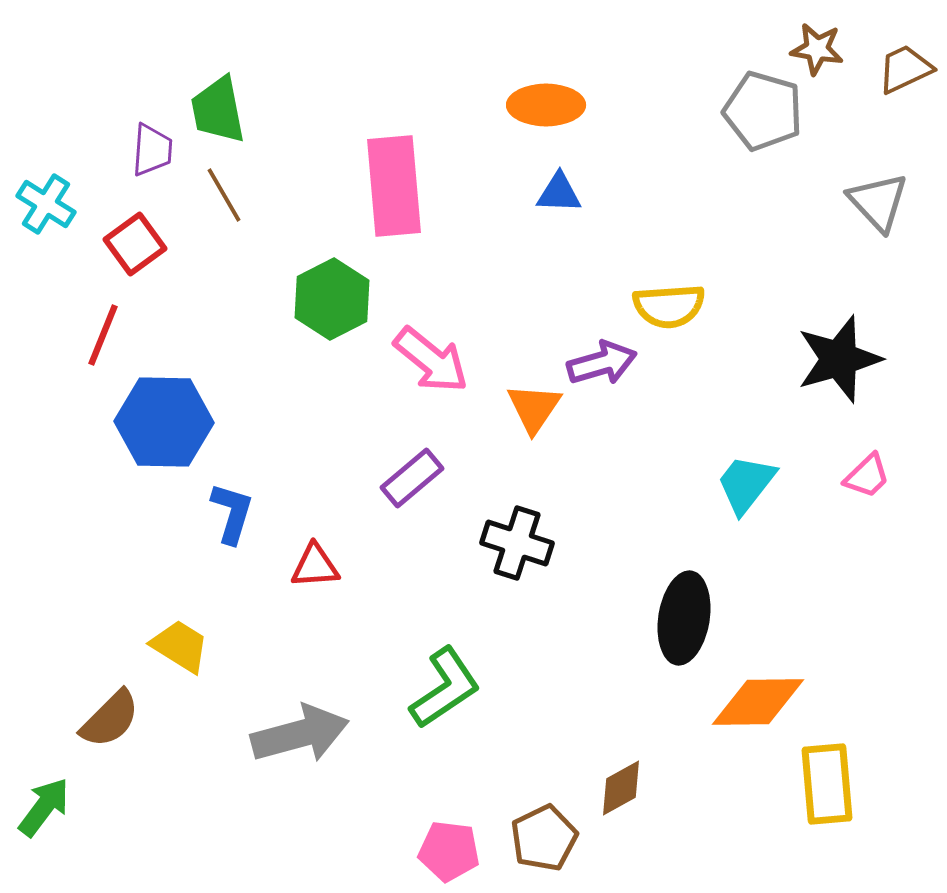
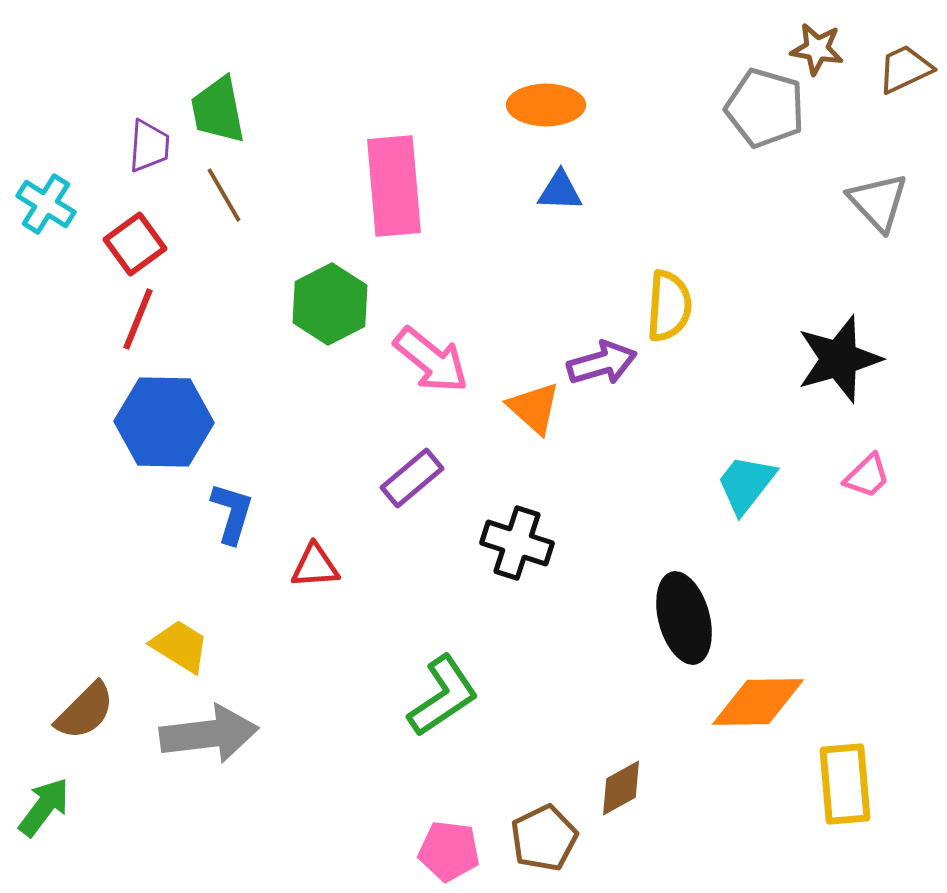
gray pentagon: moved 2 px right, 3 px up
purple trapezoid: moved 3 px left, 4 px up
blue triangle: moved 1 px right, 2 px up
green hexagon: moved 2 px left, 5 px down
yellow semicircle: rotated 82 degrees counterclockwise
red line: moved 35 px right, 16 px up
orange triangle: rotated 22 degrees counterclockwise
black ellipse: rotated 24 degrees counterclockwise
green L-shape: moved 2 px left, 8 px down
brown semicircle: moved 25 px left, 8 px up
gray arrow: moved 91 px left; rotated 8 degrees clockwise
yellow rectangle: moved 18 px right
